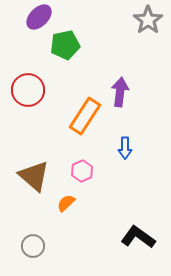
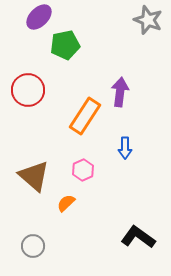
gray star: rotated 16 degrees counterclockwise
pink hexagon: moved 1 px right, 1 px up
